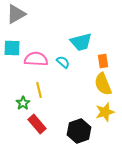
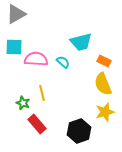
cyan square: moved 2 px right, 1 px up
orange rectangle: moved 1 px right; rotated 56 degrees counterclockwise
yellow line: moved 3 px right, 3 px down
green star: rotated 16 degrees counterclockwise
